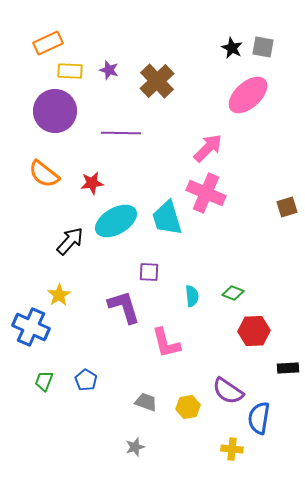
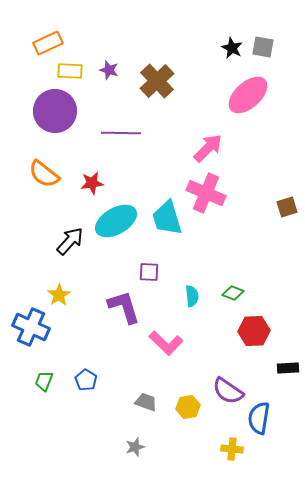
pink L-shape: rotated 32 degrees counterclockwise
